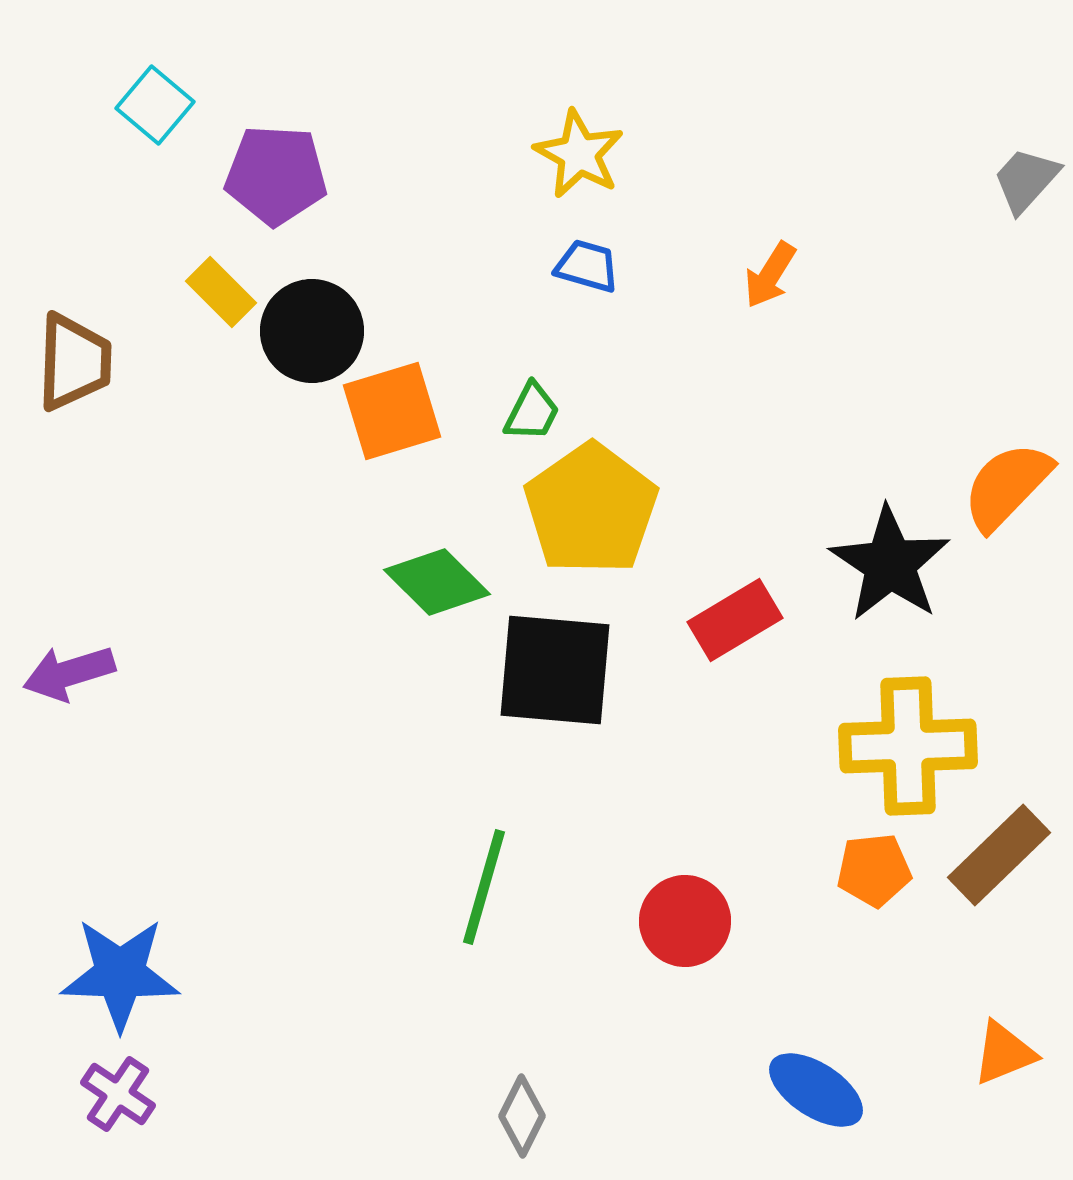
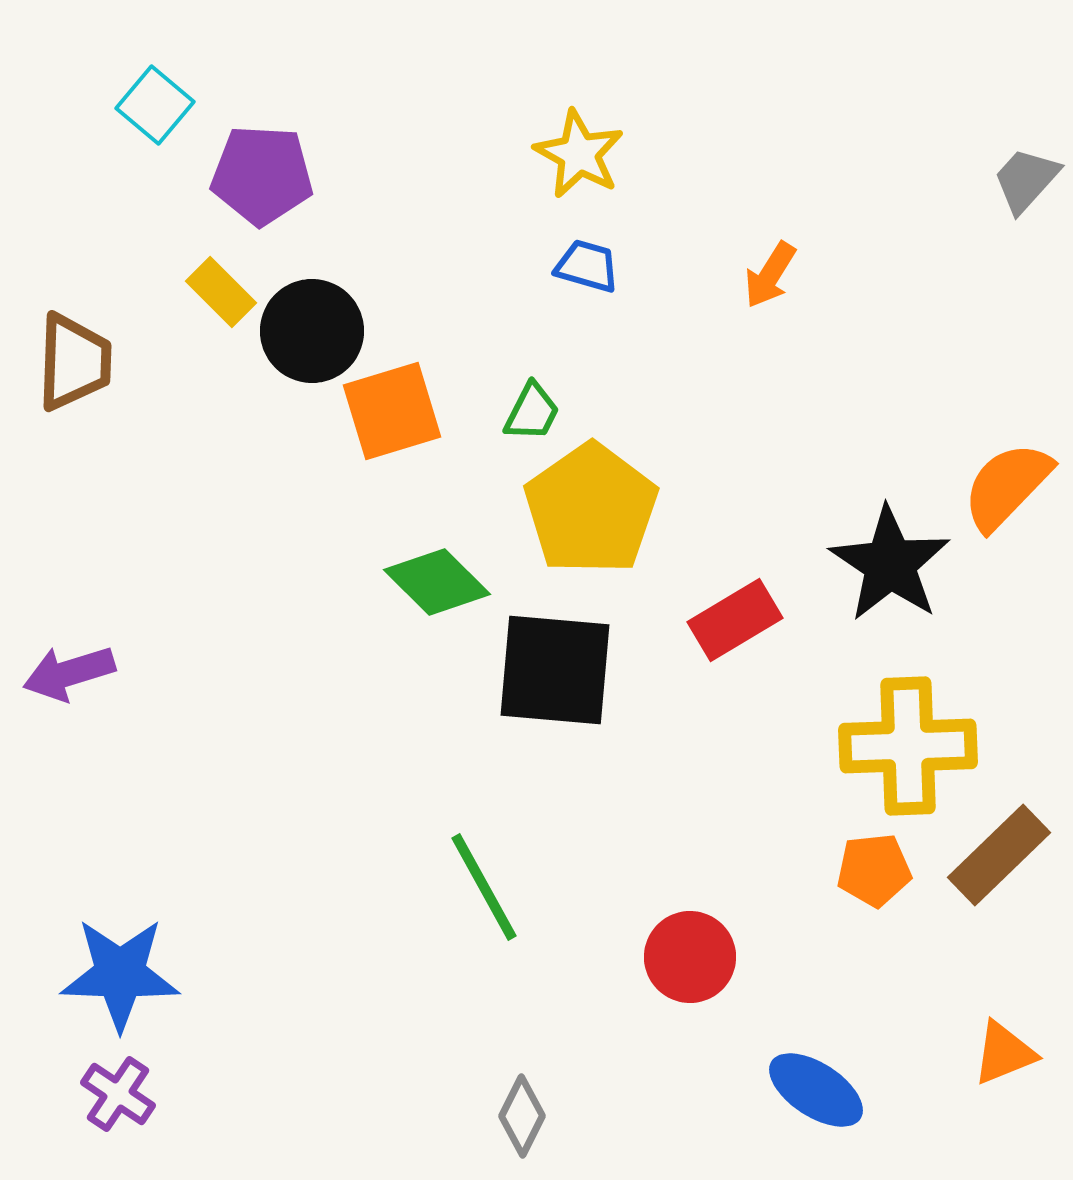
purple pentagon: moved 14 px left
green line: rotated 45 degrees counterclockwise
red circle: moved 5 px right, 36 px down
